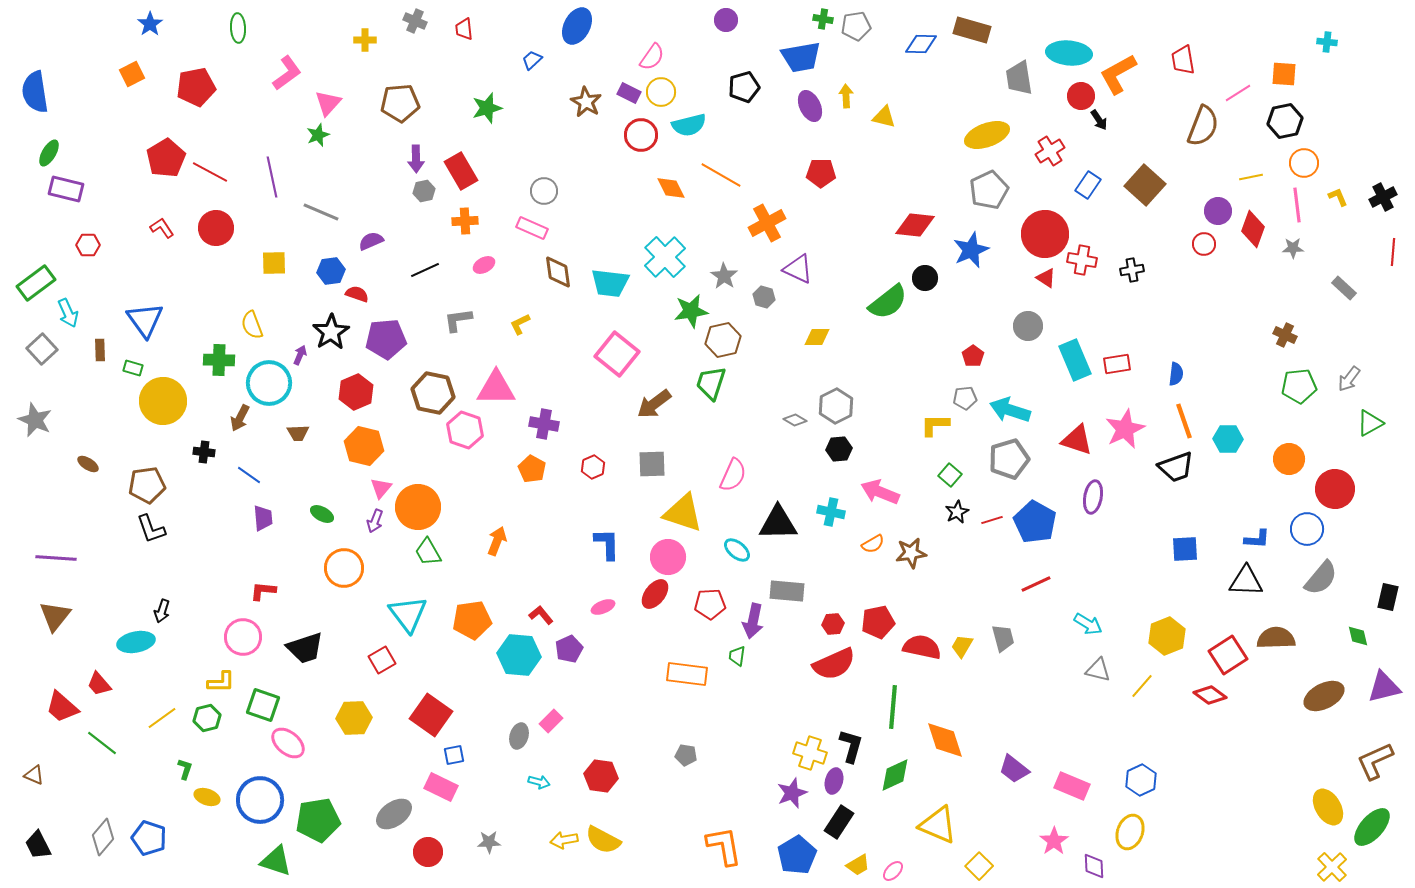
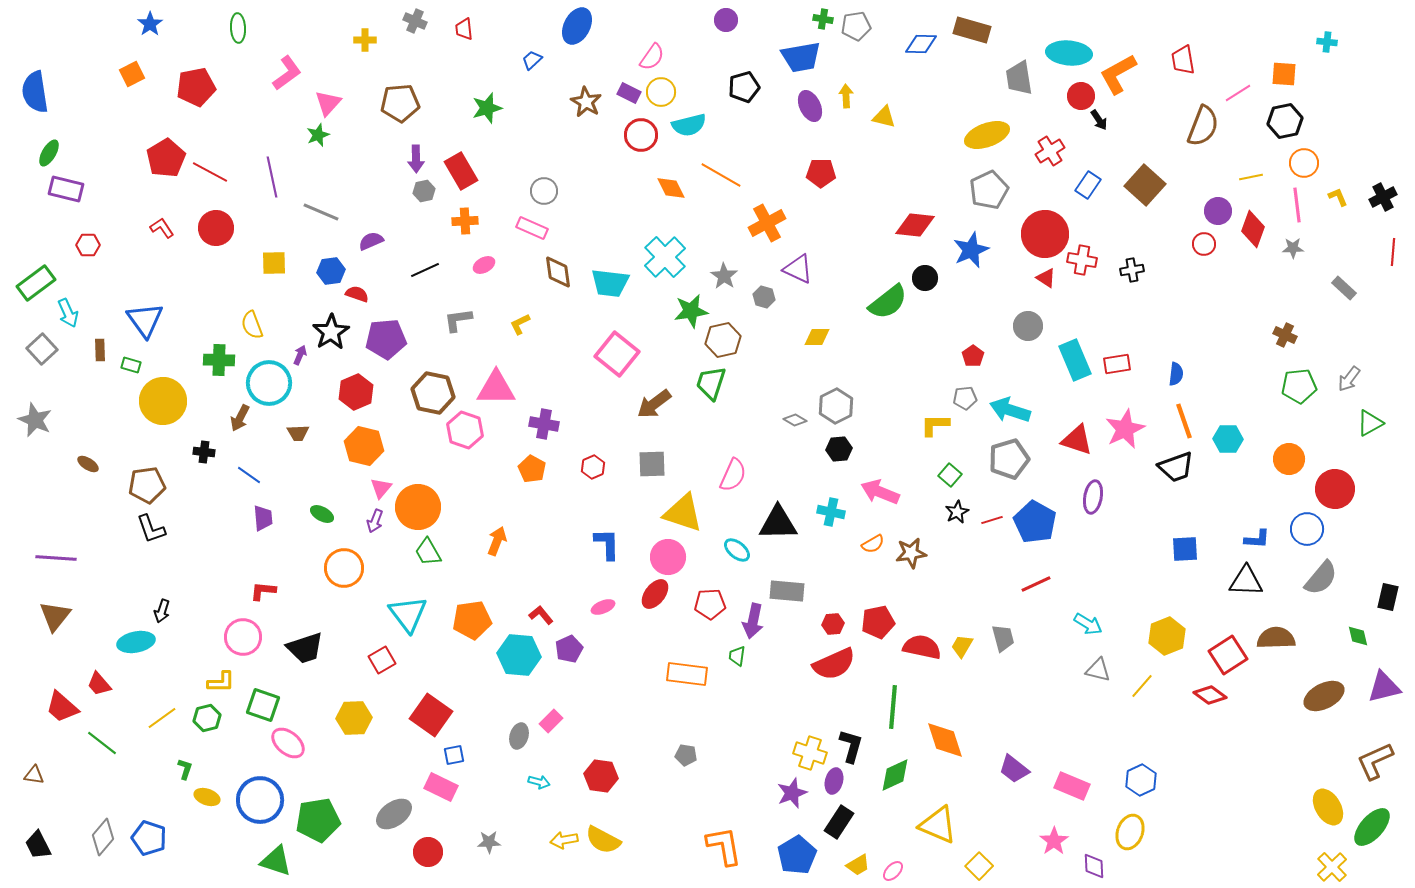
green rectangle at (133, 368): moved 2 px left, 3 px up
brown triangle at (34, 775): rotated 15 degrees counterclockwise
